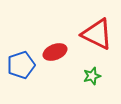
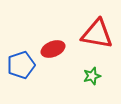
red triangle: rotated 16 degrees counterclockwise
red ellipse: moved 2 px left, 3 px up
